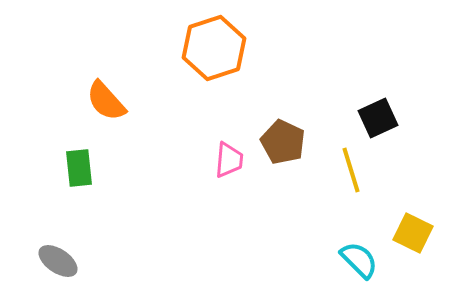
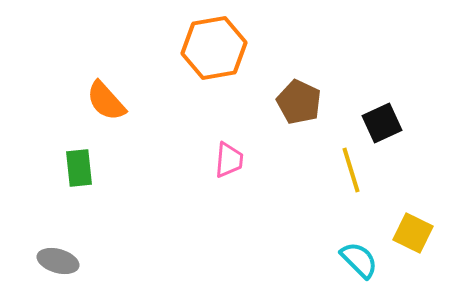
orange hexagon: rotated 8 degrees clockwise
black square: moved 4 px right, 5 px down
brown pentagon: moved 16 px right, 40 px up
gray ellipse: rotated 18 degrees counterclockwise
